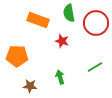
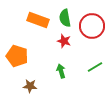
green semicircle: moved 4 px left, 5 px down
red circle: moved 4 px left, 3 px down
red star: moved 2 px right
orange pentagon: rotated 15 degrees clockwise
green arrow: moved 1 px right, 6 px up
